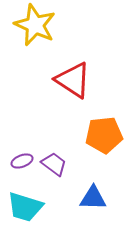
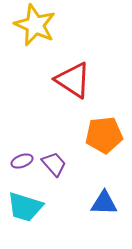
purple trapezoid: rotated 12 degrees clockwise
blue triangle: moved 11 px right, 5 px down
